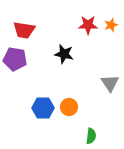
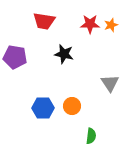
red star: moved 2 px right, 1 px up
red trapezoid: moved 20 px right, 9 px up
purple pentagon: moved 2 px up
orange circle: moved 3 px right, 1 px up
